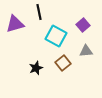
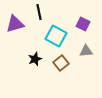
purple square: moved 1 px up; rotated 24 degrees counterclockwise
brown square: moved 2 px left
black star: moved 1 px left, 9 px up
